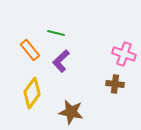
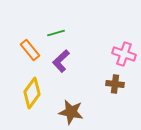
green line: rotated 30 degrees counterclockwise
